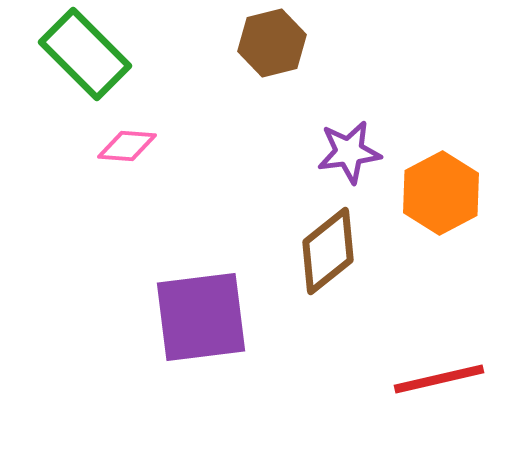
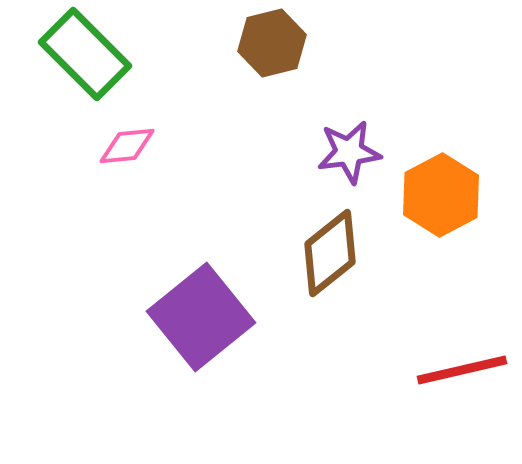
pink diamond: rotated 10 degrees counterclockwise
orange hexagon: moved 2 px down
brown diamond: moved 2 px right, 2 px down
purple square: rotated 32 degrees counterclockwise
red line: moved 23 px right, 9 px up
